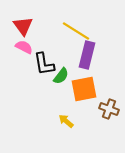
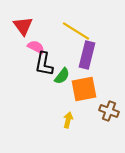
pink semicircle: moved 12 px right
black L-shape: rotated 20 degrees clockwise
green semicircle: moved 1 px right
brown cross: moved 2 px down
yellow arrow: moved 2 px right, 1 px up; rotated 63 degrees clockwise
